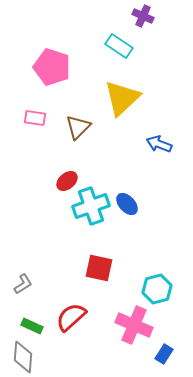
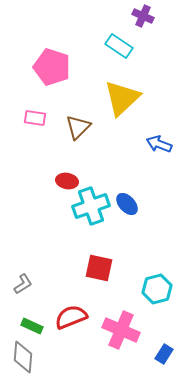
red ellipse: rotated 50 degrees clockwise
red semicircle: rotated 20 degrees clockwise
pink cross: moved 13 px left, 5 px down
